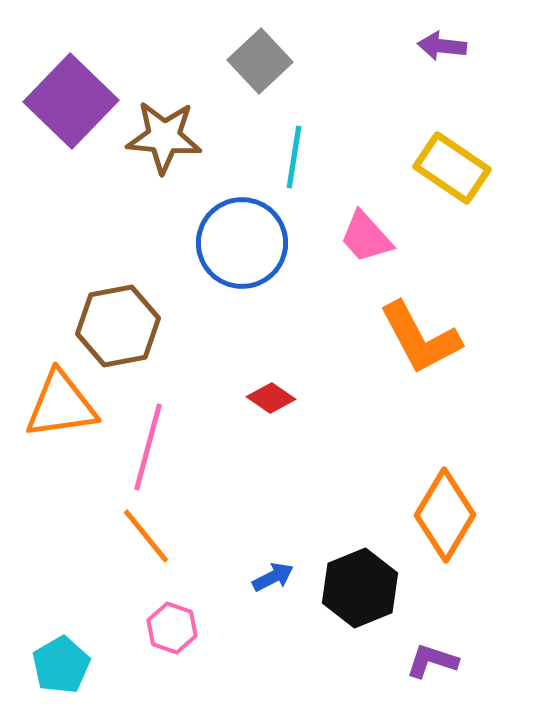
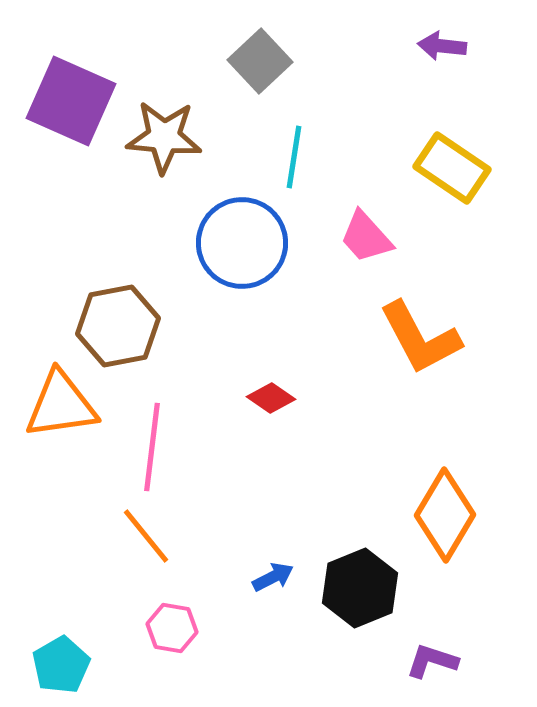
purple square: rotated 20 degrees counterclockwise
pink line: moved 4 px right; rotated 8 degrees counterclockwise
pink hexagon: rotated 9 degrees counterclockwise
